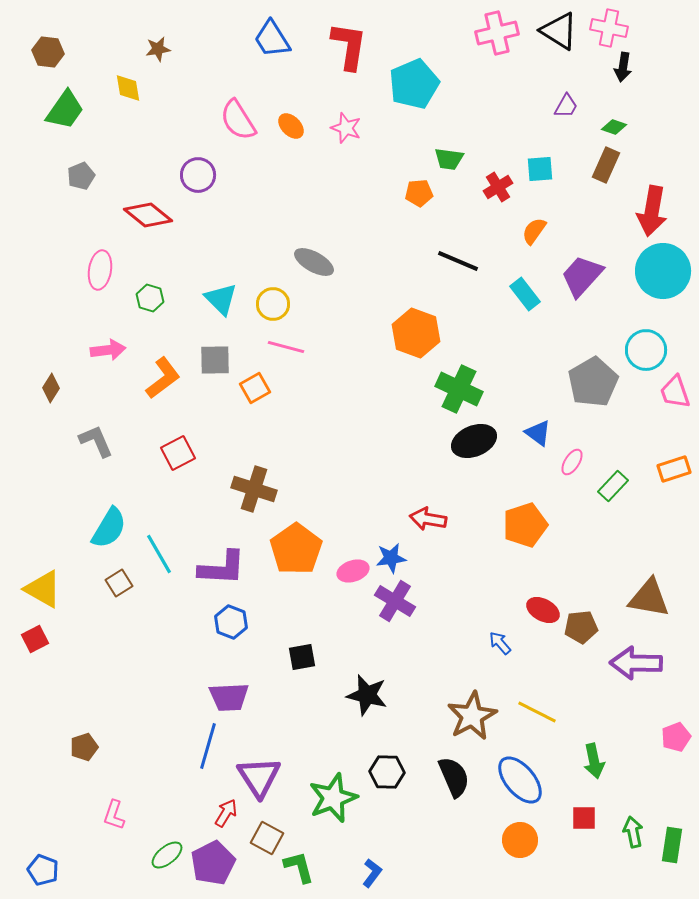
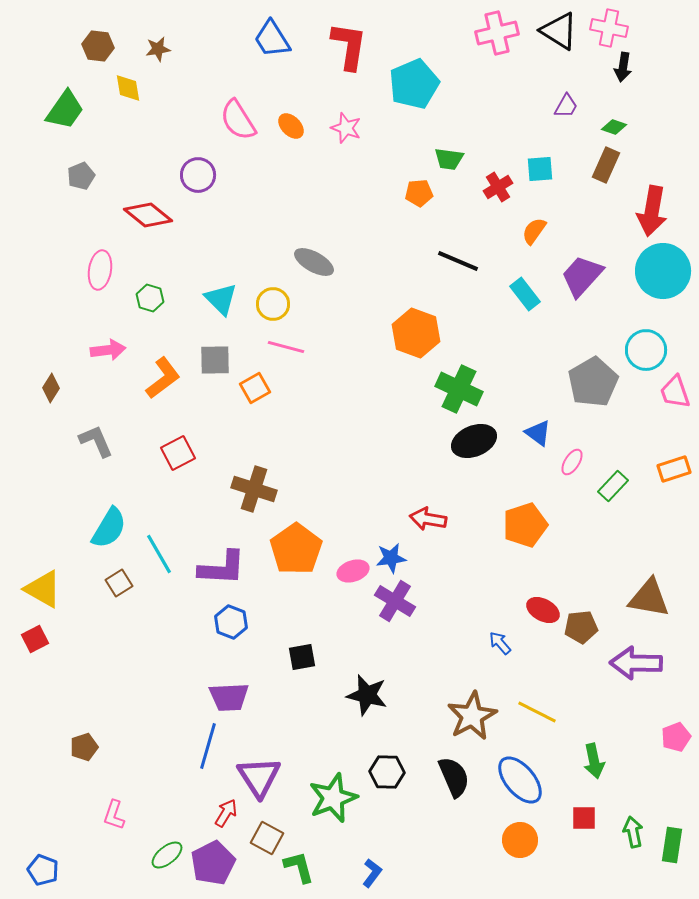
brown hexagon at (48, 52): moved 50 px right, 6 px up
